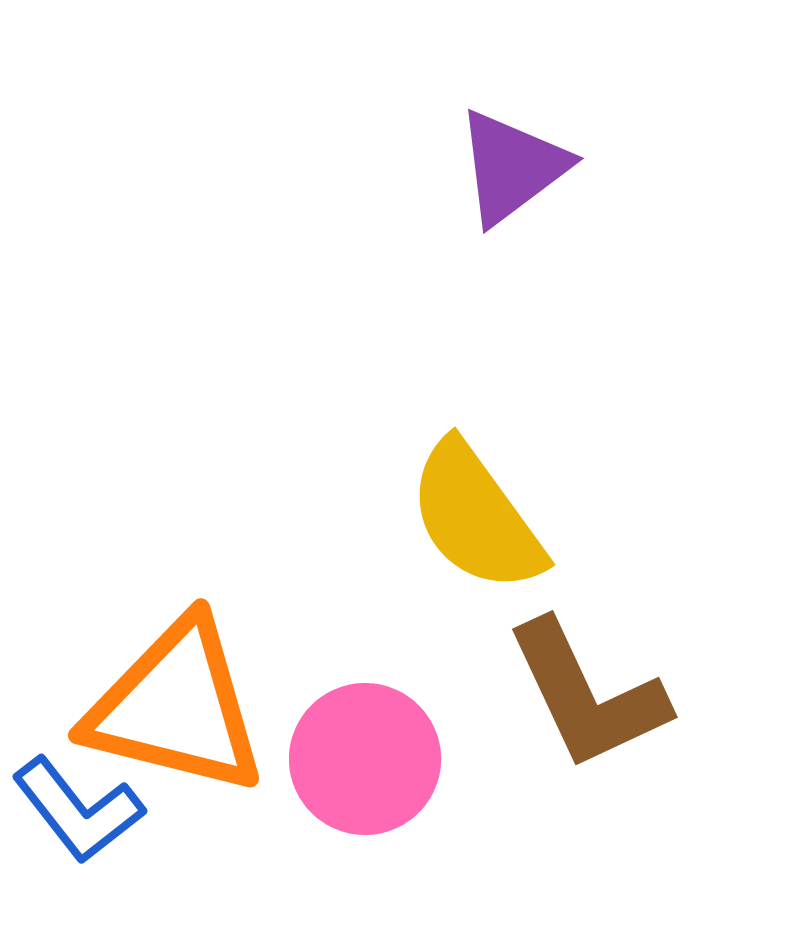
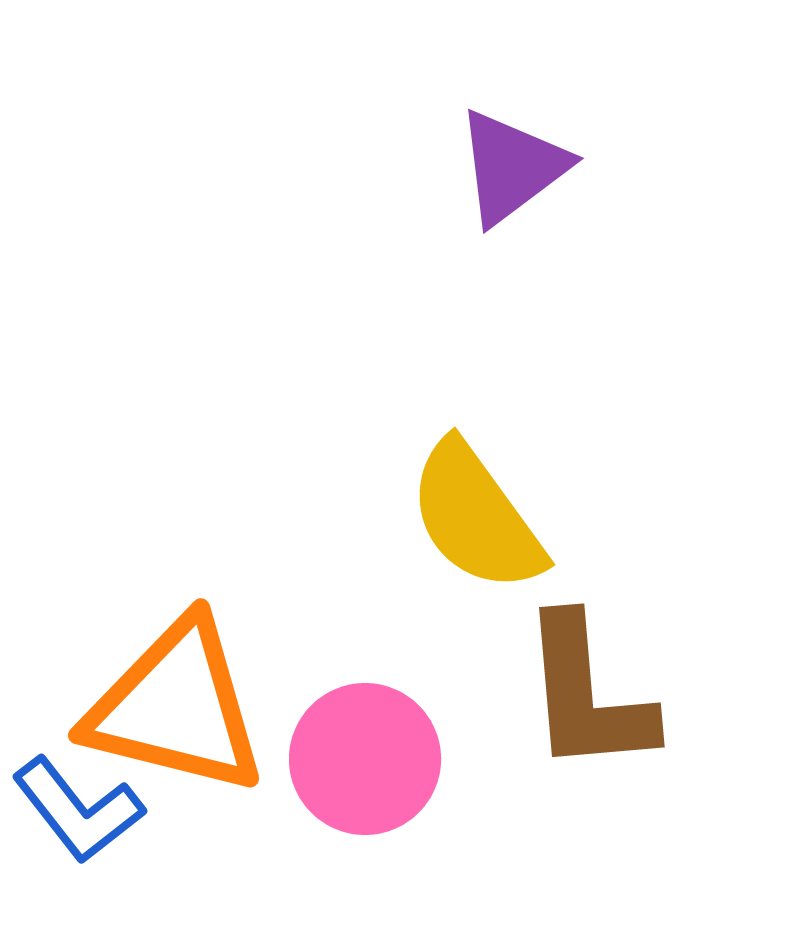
brown L-shape: rotated 20 degrees clockwise
